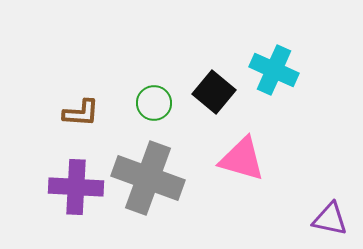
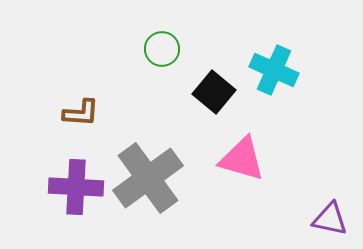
green circle: moved 8 px right, 54 px up
gray cross: rotated 34 degrees clockwise
